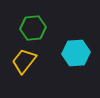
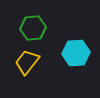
yellow trapezoid: moved 3 px right, 1 px down
